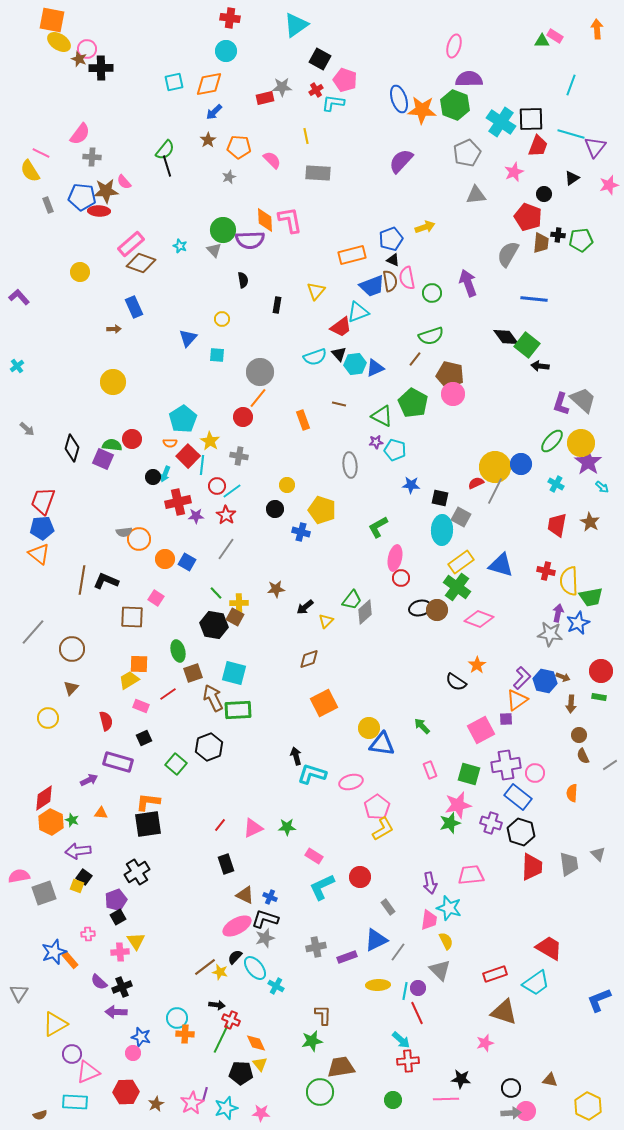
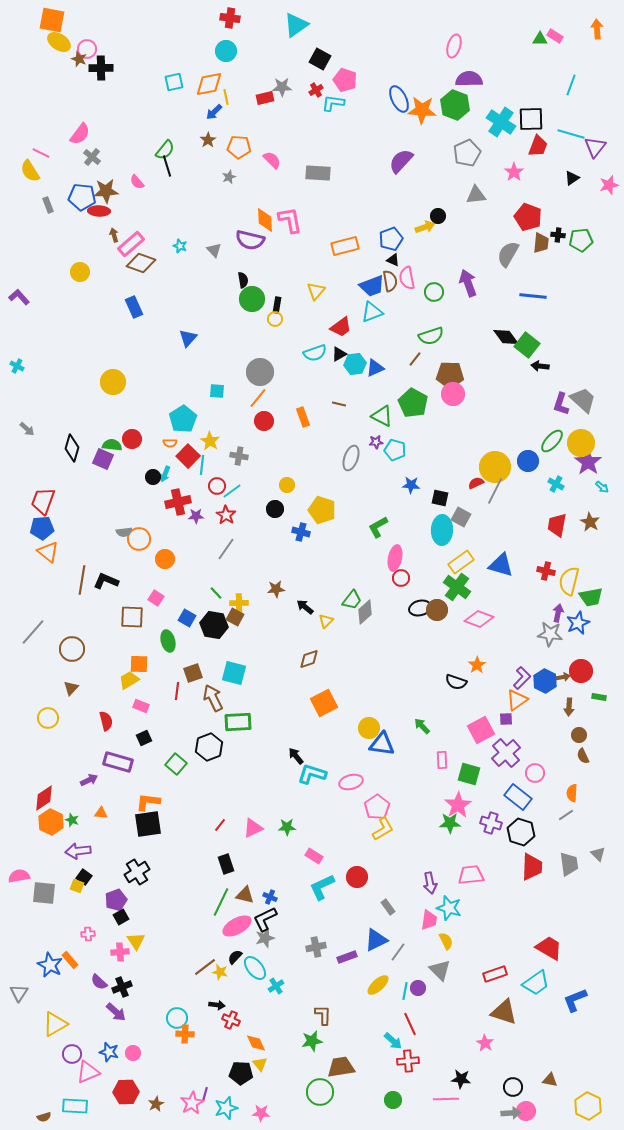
green triangle at (542, 41): moved 2 px left, 2 px up
blue ellipse at (399, 99): rotated 8 degrees counterclockwise
yellow line at (306, 136): moved 80 px left, 39 px up
gray cross at (92, 157): rotated 36 degrees clockwise
pink star at (514, 172): rotated 12 degrees counterclockwise
pink semicircle at (124, 182): moved 13 px right
black circle at (544, 194): moved 106 px left, 22 px down
green circle at (223, 230): moved 29 px right, 69 px down
purple semicircle at (250, 240): rotated 16 degrees clockwise
orange rectangle at (352, 255): moved 7 px left, 9 px up
green circle at (432, 293): moved 2 px right, 1 px up
blue line at (534, 299): moved 1 px left, 3 px up
cyan triangle at (358, 312): moved 14 px right
yellow circle at (222, 319): moved 53 px right
brown arrow at (114, 329): moved 94 px up; rotated 104 degrees counterclockwise
black triangle at (339, 354): rotated 42 degrees clockwise
cyan square at (217, 355): moved 36 px down
cyan semicircle at (315, 357): moved 4 px up
cyan cross at (17, 366): rotated 24 degrees counterclockwise
brown pentagon at (450, 375): rotated 12 degrees counterclockwise
red circle at (243, 417): moved 21 px right, 4 px down
orange rectangle at (303, 420): moved 3 px up
blue circle at (521, 464): moved 7 px right, 3 px up
gray ellipse at (350, 465): moved 1 px right, 7 px up; rotated 25 degrees clockwise
orange triangle at (39, 554): moved 9 px right, 2 px up
blue square at (187, 562): moved 56 px down
yellow semicircle at (569, 581): rotated 16 degrees clockwise
black arrow at (305, 607): rotated 78 degrees clockwise
green ellipse at (178, 651): moved 10 px left, 10 px up
red circle at (601, 671): moved 20 px left
brown arrow at (563, 677): rotated 32 degrees counterclockwise
blue hexagon at (545, 681): rotated 15 degrees clockwise
black semicircle at (456, 682): rotated 15 degrees counterclockwise
red line at (168, 694): moved 9 px right, 3 px up; rotated 48 degrees counterclockwise
brown arrow at (571, 704): moved 2 px left, 3 px down
green rectangle at (238, 710): moved 12 px down
black arrow at (296, 756): rotated 24 degrees counterclockwise
purple cross at (506, 765): moved 12 px up; rotated 32 degrees counterclockwise
gray line at (610, 765): moved 44 px left, 50 px down
pink rectangle at (430, 770): moved 12 px right, 10 px up; rotated 18 degrees clockwise
pink star at (458, 805): rotated 20 degrees counterclockwise
green star at (450, 823): rotated 15 degrees clockwise
red circle at (360, 877): moved 3 px left
gray square at (44, 893): rotated 25 degrees clockwise
brown triangle at (245, 895): rotated 12 degrees counterclockwise
black square at (118, 917): moved 3 px right
black L-shape at (265, 919): rotated 44 degrees counterclockwise
blue star at (54, 952): moved 4 px left, 13 px down; rotated 25 degrees counterclockwise
yellow ellipse at (378, 985): rotated 40 degrees counterclockwise
cyan cross at (276, 986): rotated 28 degrees clockwise
blue L-shape at (599, 1000): moved 24 px left
purple arrow at (116, 1012): rotated 140 degrees counterclockwise
red line at (417, 1013): moved 7 px left, 11 px down
blue star at (141, 1037): moved 32 px left, 15 px down
green line at (221, 1039): moved 137 px up
cyan arrow at (401, 1040): moved 8 px left, 1 px down
pink star at (485, 1043): rotated 24 degrees counterclockwise
black circle at (511, 1088): moved 2 px right, 1 px up
cyan rectangle at (75, 1102): moved 4 px down
brown semicircle at (40, 1115): moved 4 px right, 2 px down
